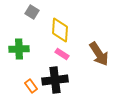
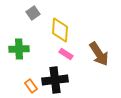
gray square: moved 1 px right, 1 px down; rotated 24 degrees clockwise
pink rectangle: moved 4 px right
